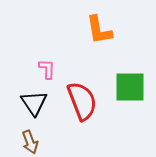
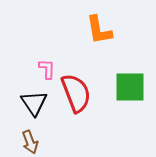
red semicircle: moved 6 px left, 8 px up
